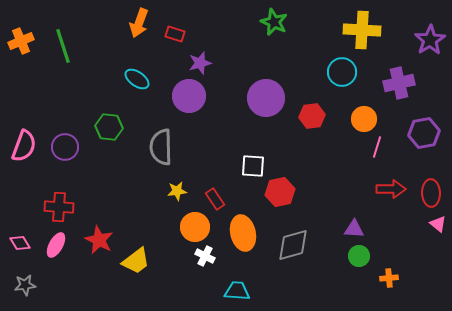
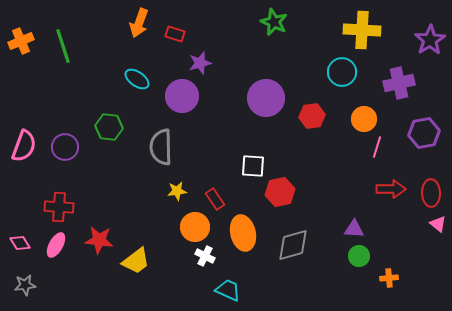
purple circle at (189, 96): moved 7 px left
red star at (99, 240): rotated 20 degrees counterclockwise
cyan trapezoid at (237, 291): moved 9 px left, 1 px up; rotated 20 degrees clockwise
